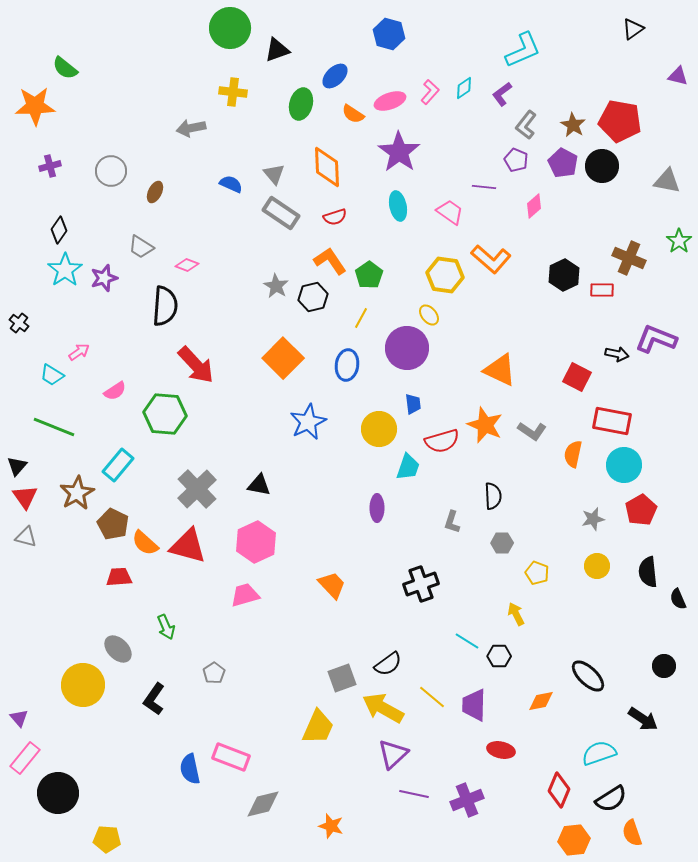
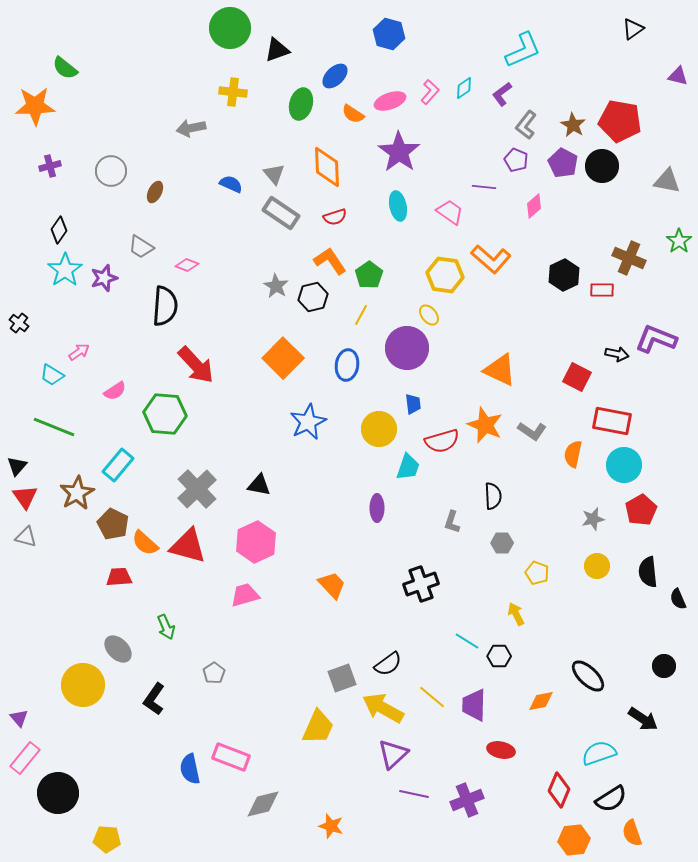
yellow line at (361, 318): moved 3 px up
